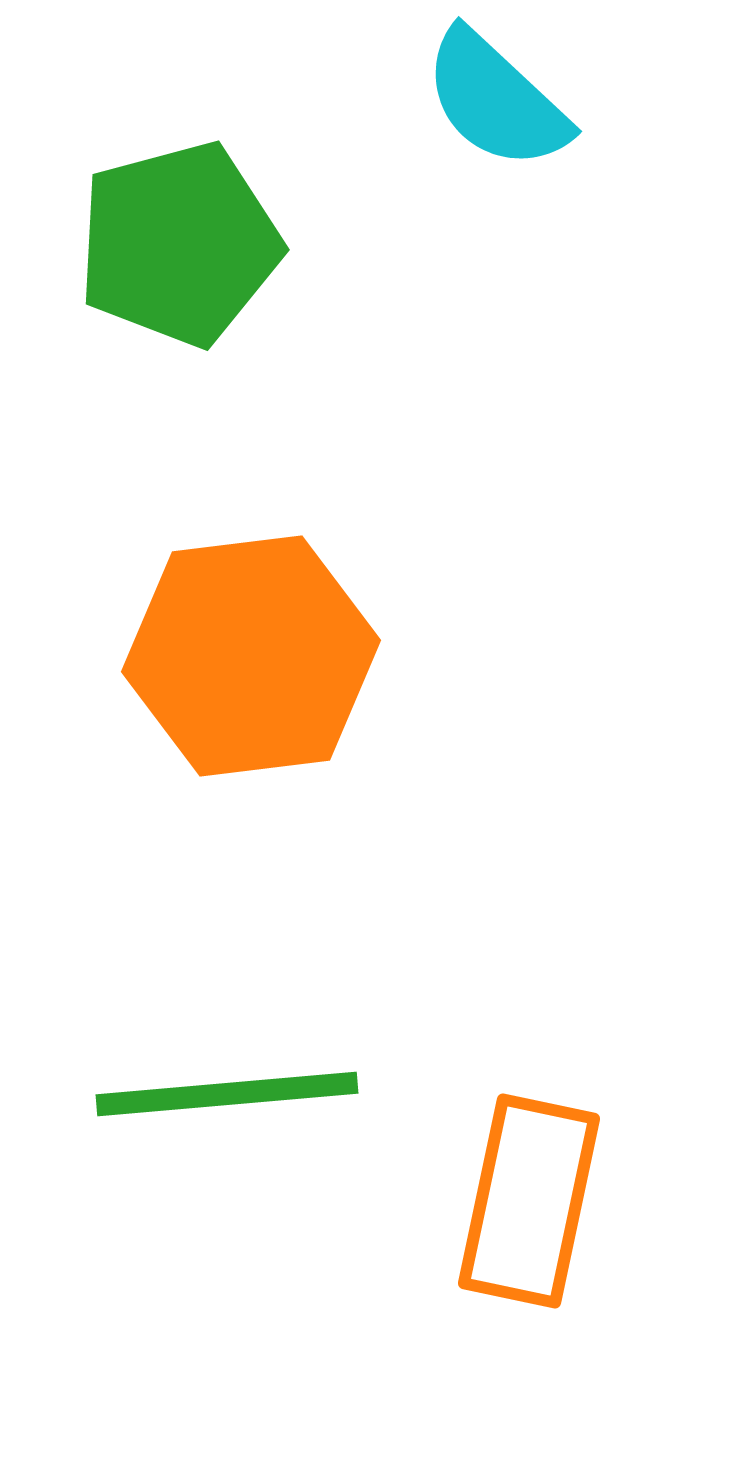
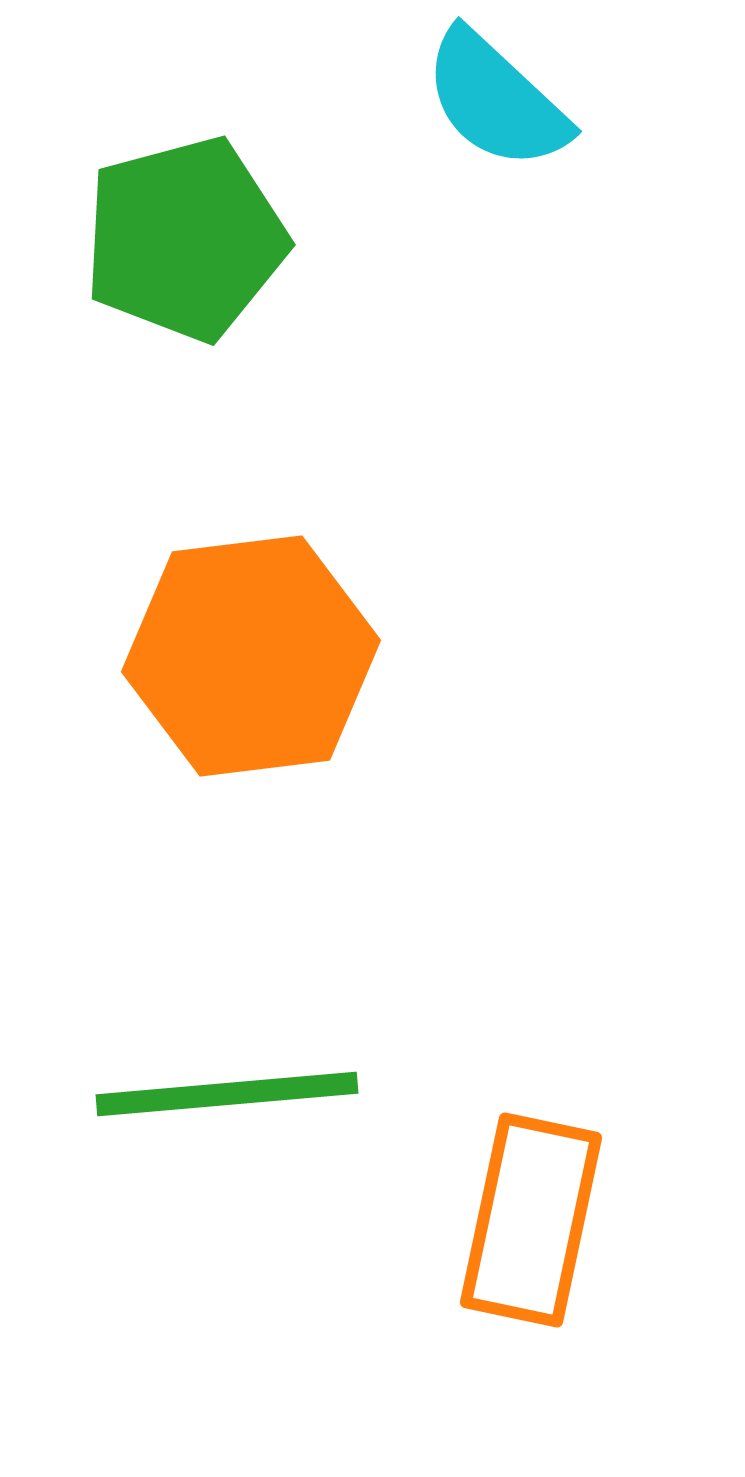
green pentagon: moved 6 px right, 5 px up
orange rectangle: moved 2 px right, 19 px down
